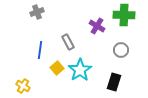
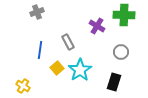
gray circle: moved 2 px down
